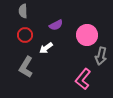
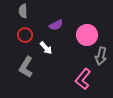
white arrow: rotated 96 degrees counterclockwise
